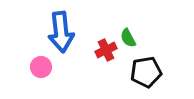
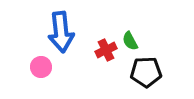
green semicircle: moved 2 px right, 3 px down
black pentagon: rotated 8 degrees clockwise
